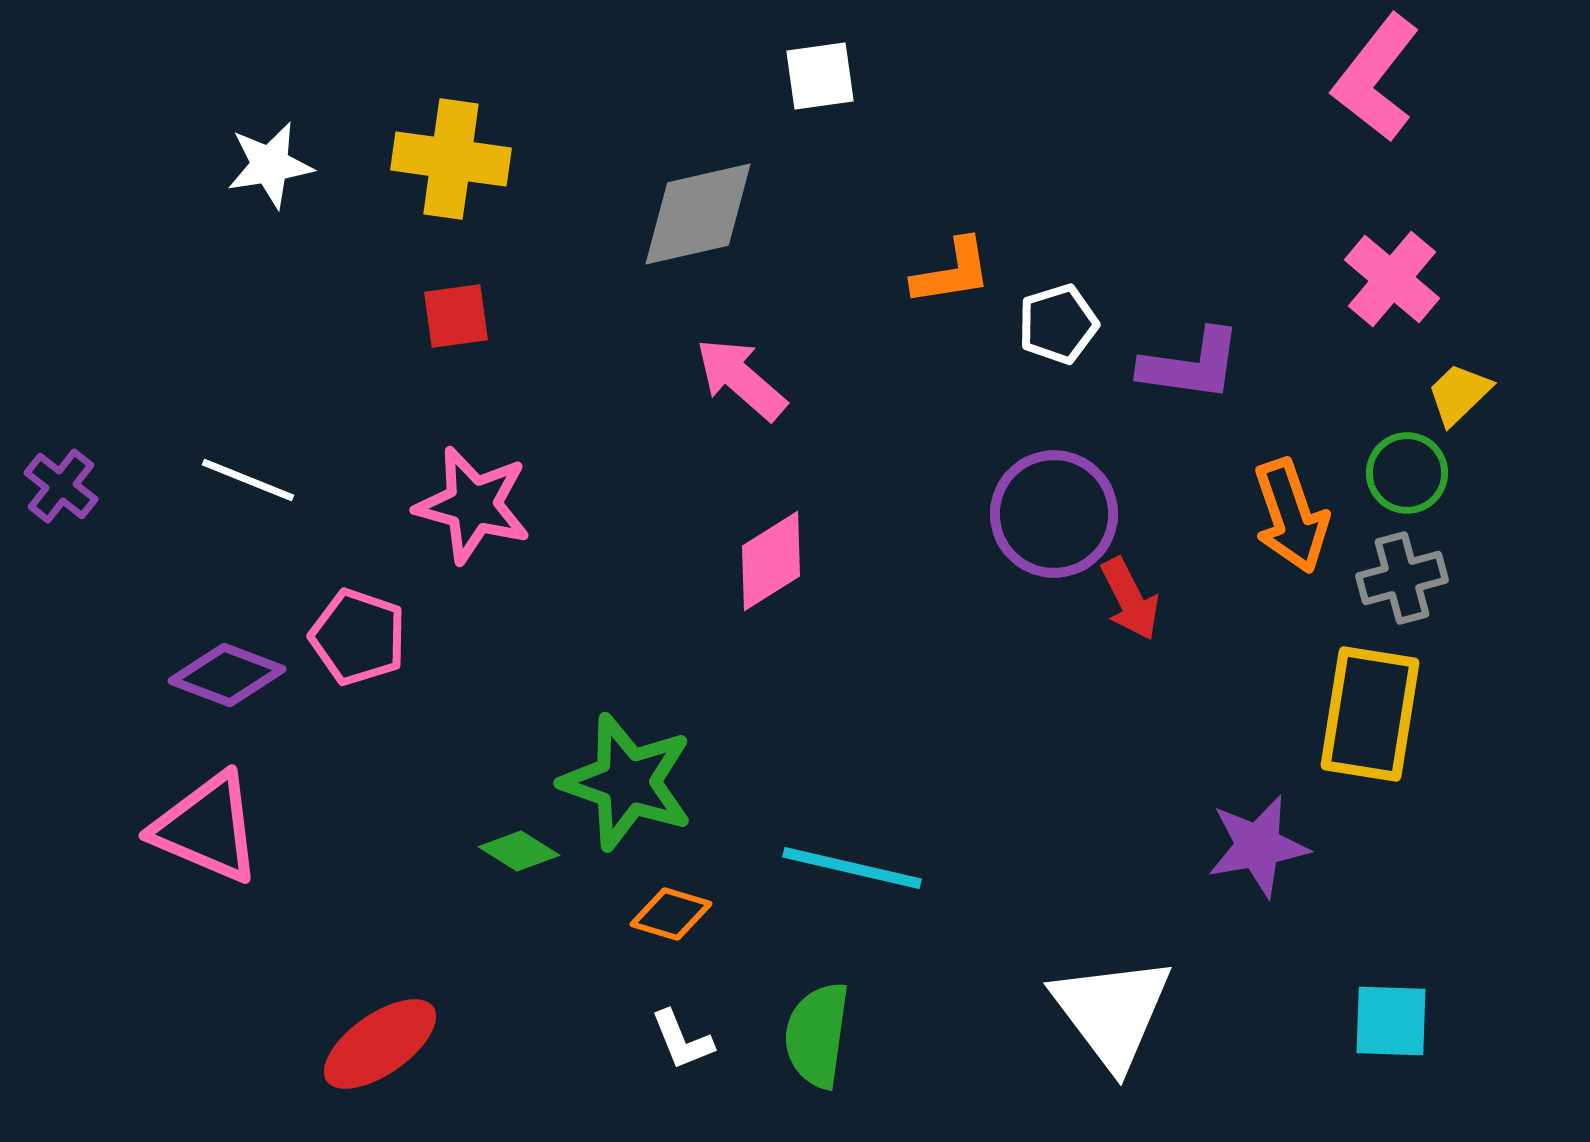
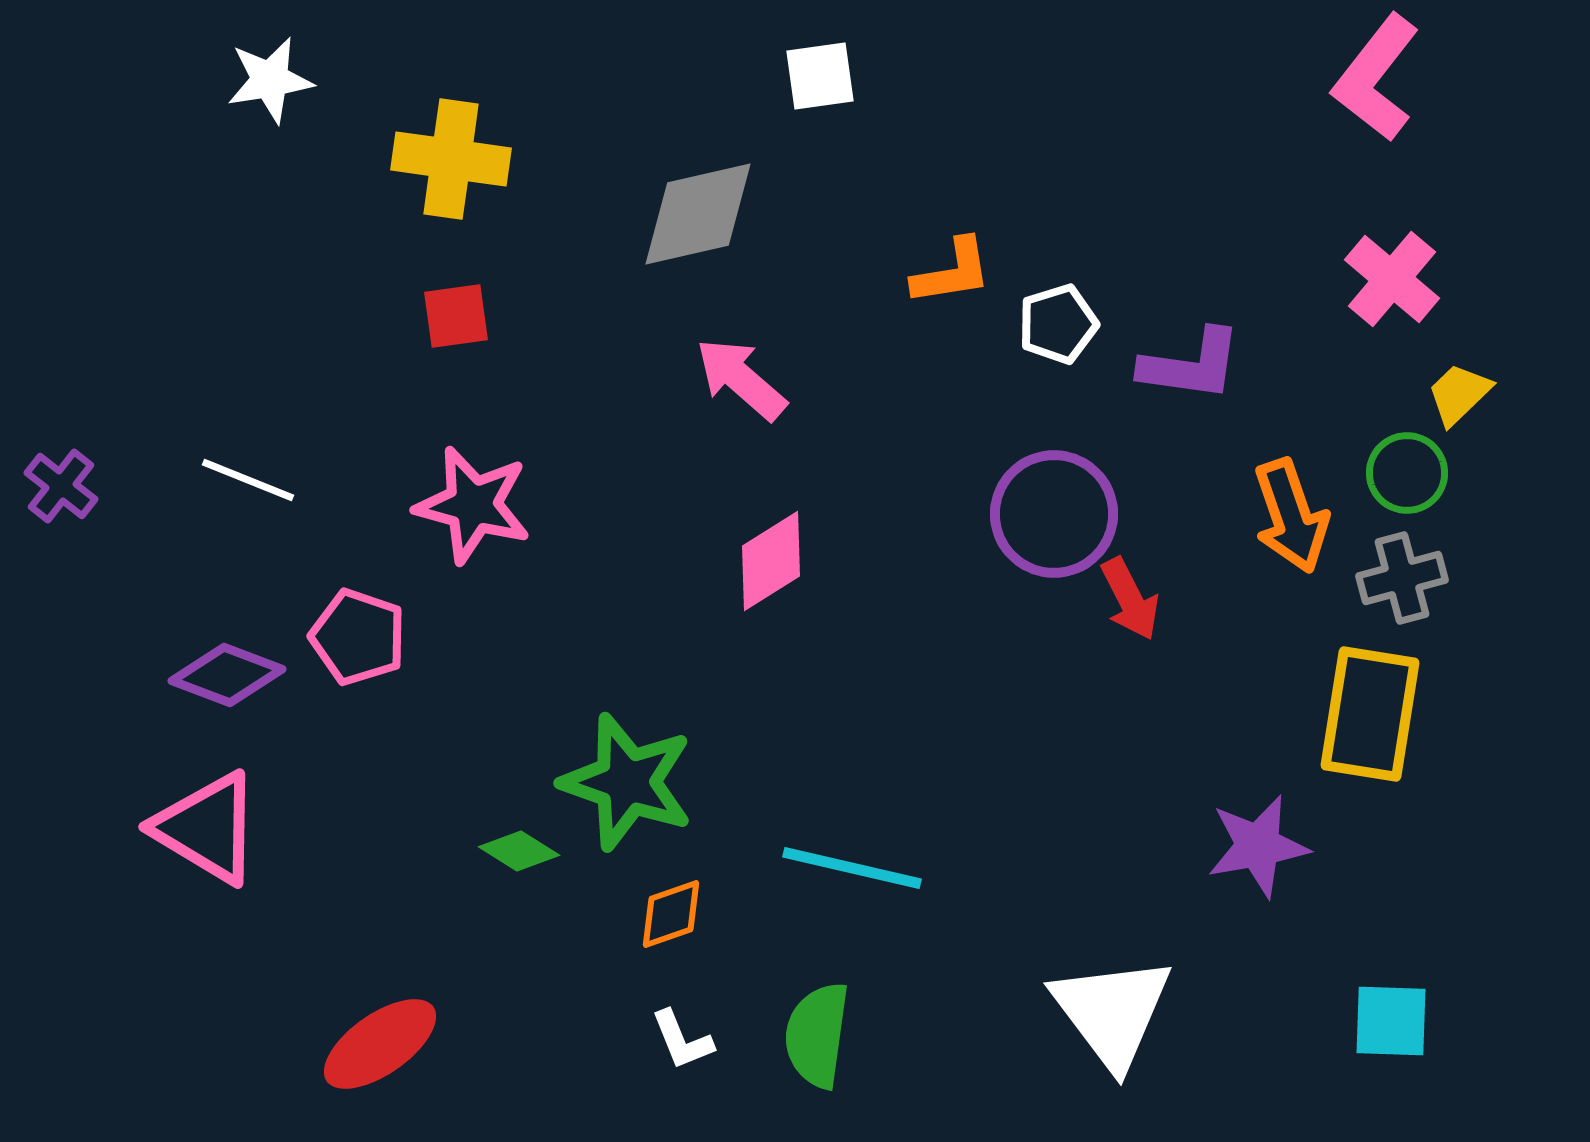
white star: moved 85 px up
pink triangle: rotated 8 degrees clockwise
orange diamond: rotated 36 degrees counterclockwise
